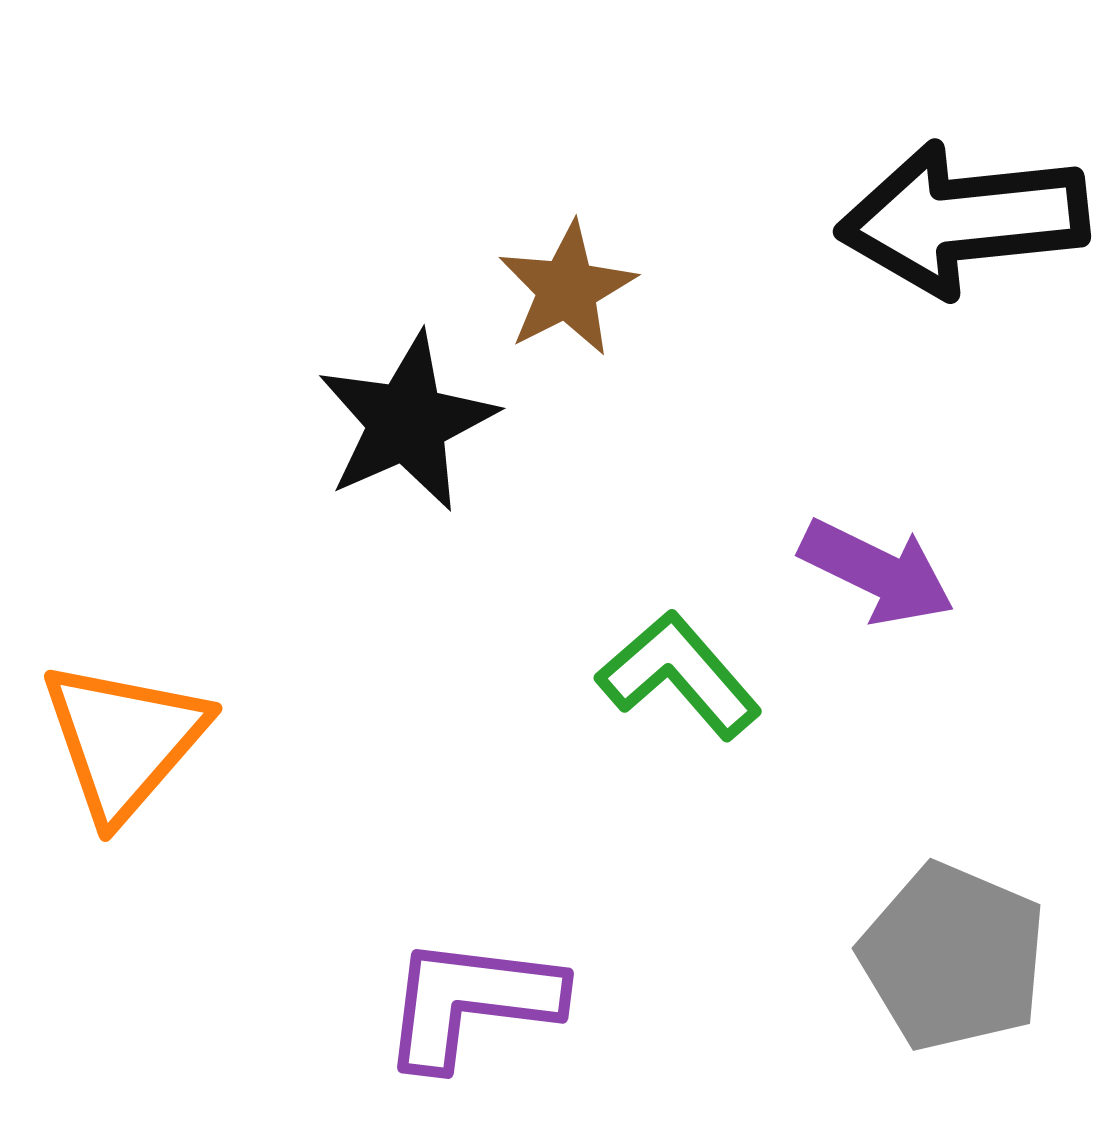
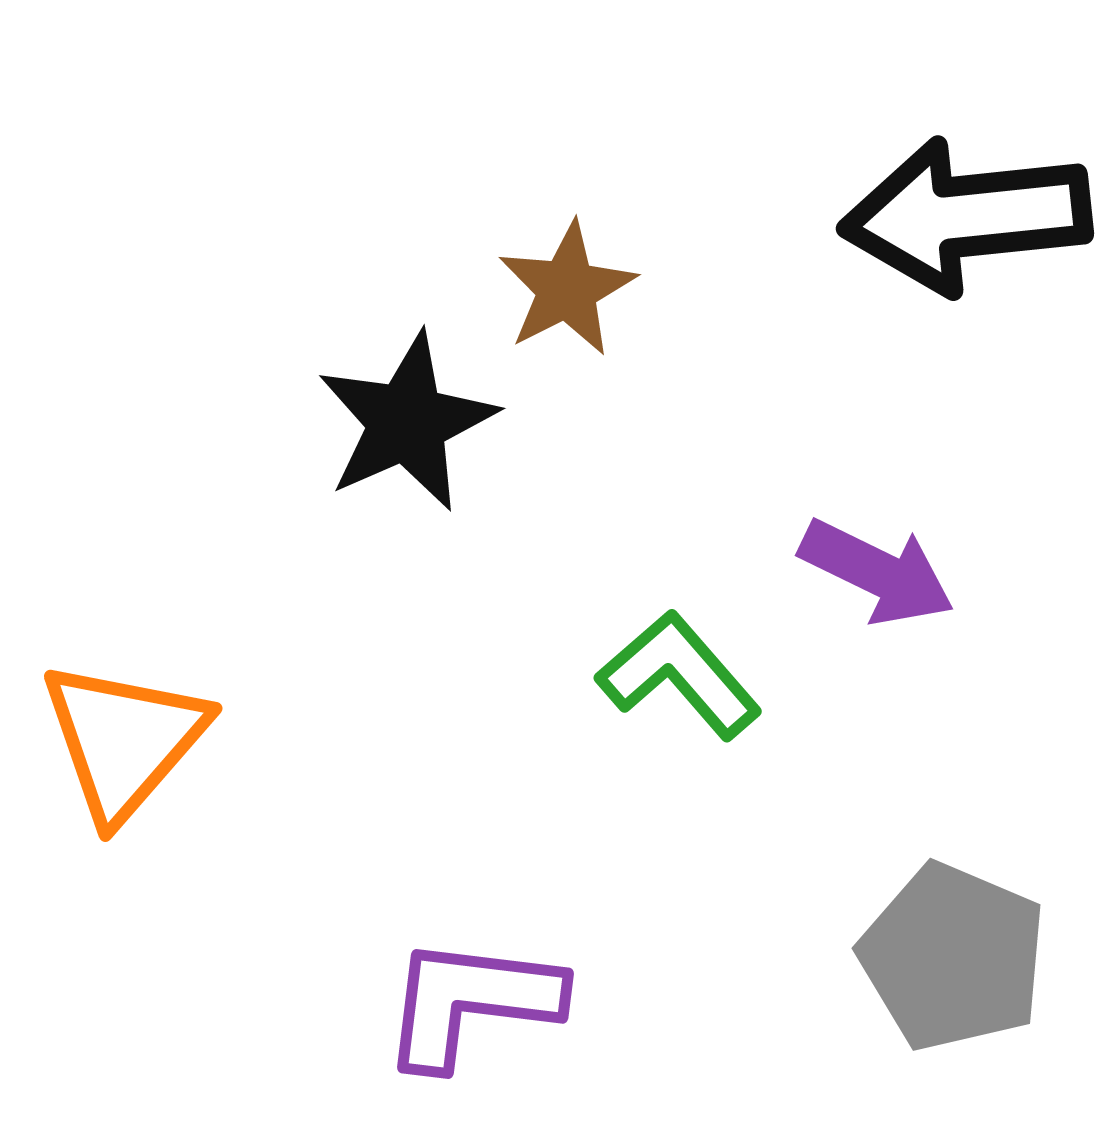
black arrow: moved 3 px right, 3 px up
